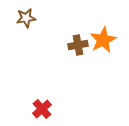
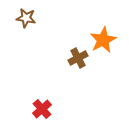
brown star: rotated 18 degrees clockwise
brown cross: moved 13 px down; rotated 18 degrees counterclockwise
